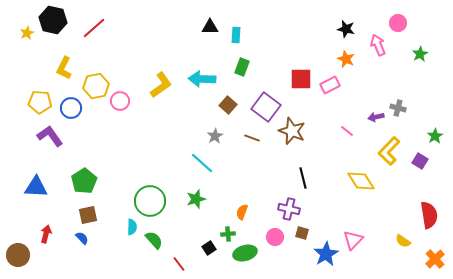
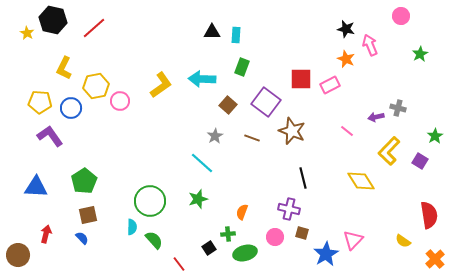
pink circle at (398, 23): moved 3 px right, 7 px up
black triangle at (210, 27): moved 2 px right, 5 px down
yellow star at (27, 33): rotated 16 degrees counterclockwise
pink arrow at (378, 45): moved 8 px left
purple square at (266, 107): moved 5 px up
green star at (196, 199): moved 2 px right
